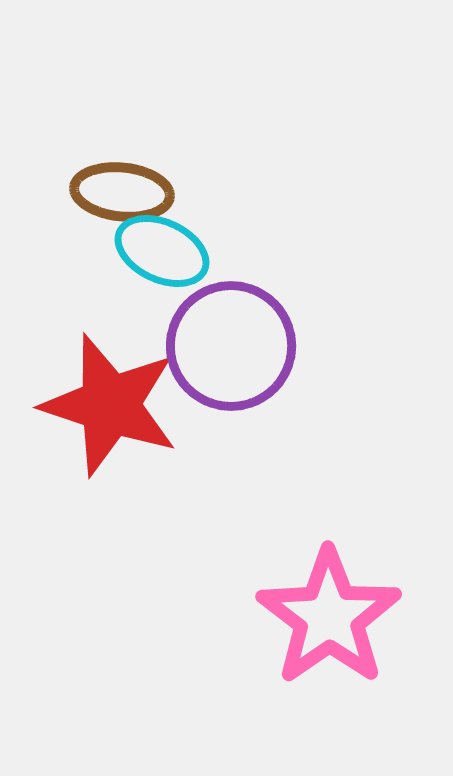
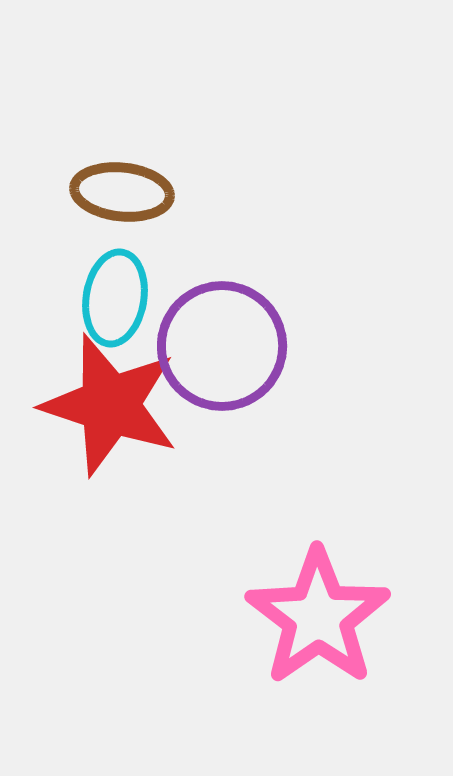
cyan ellipse: moved 47 px left, 47 px down; rotated 74 degrees clockwise
purple circle: moved 9 px left
pink star: moved 11 px left
